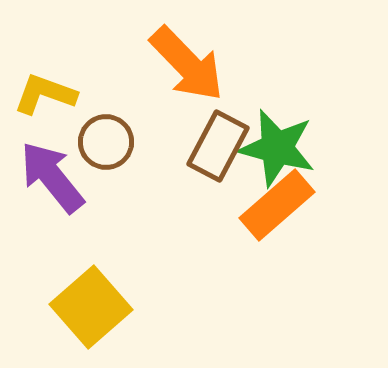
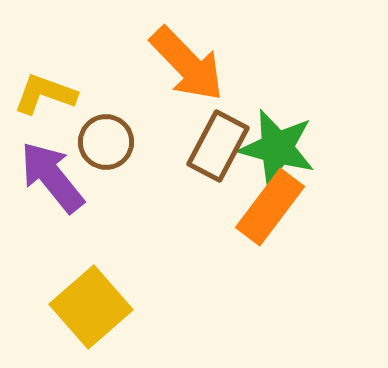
orange rectangle: moved 7 px left, 2 px down; rotated 12 degrees counterclockwise
